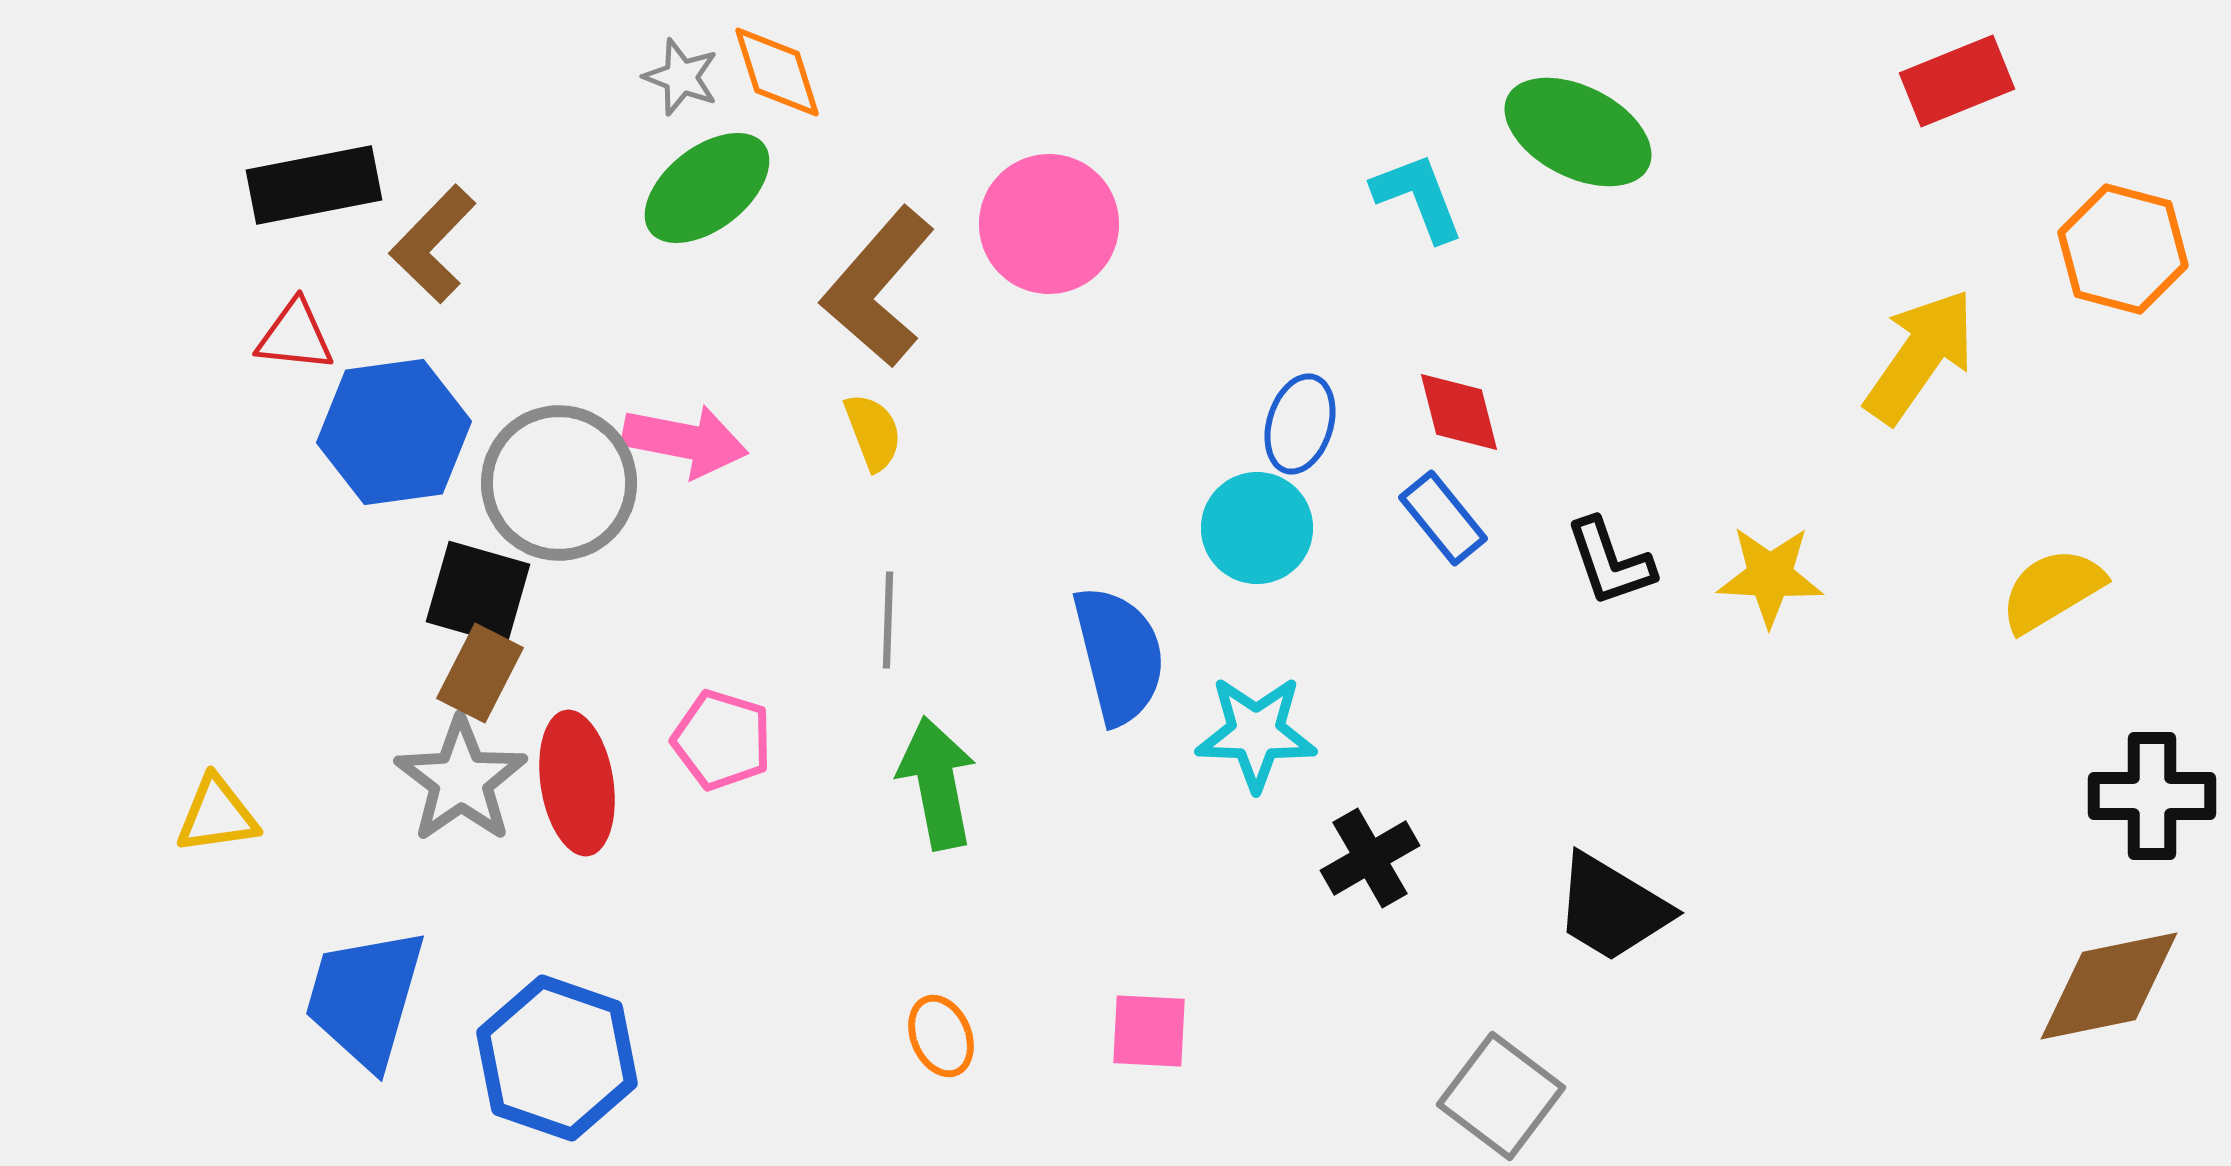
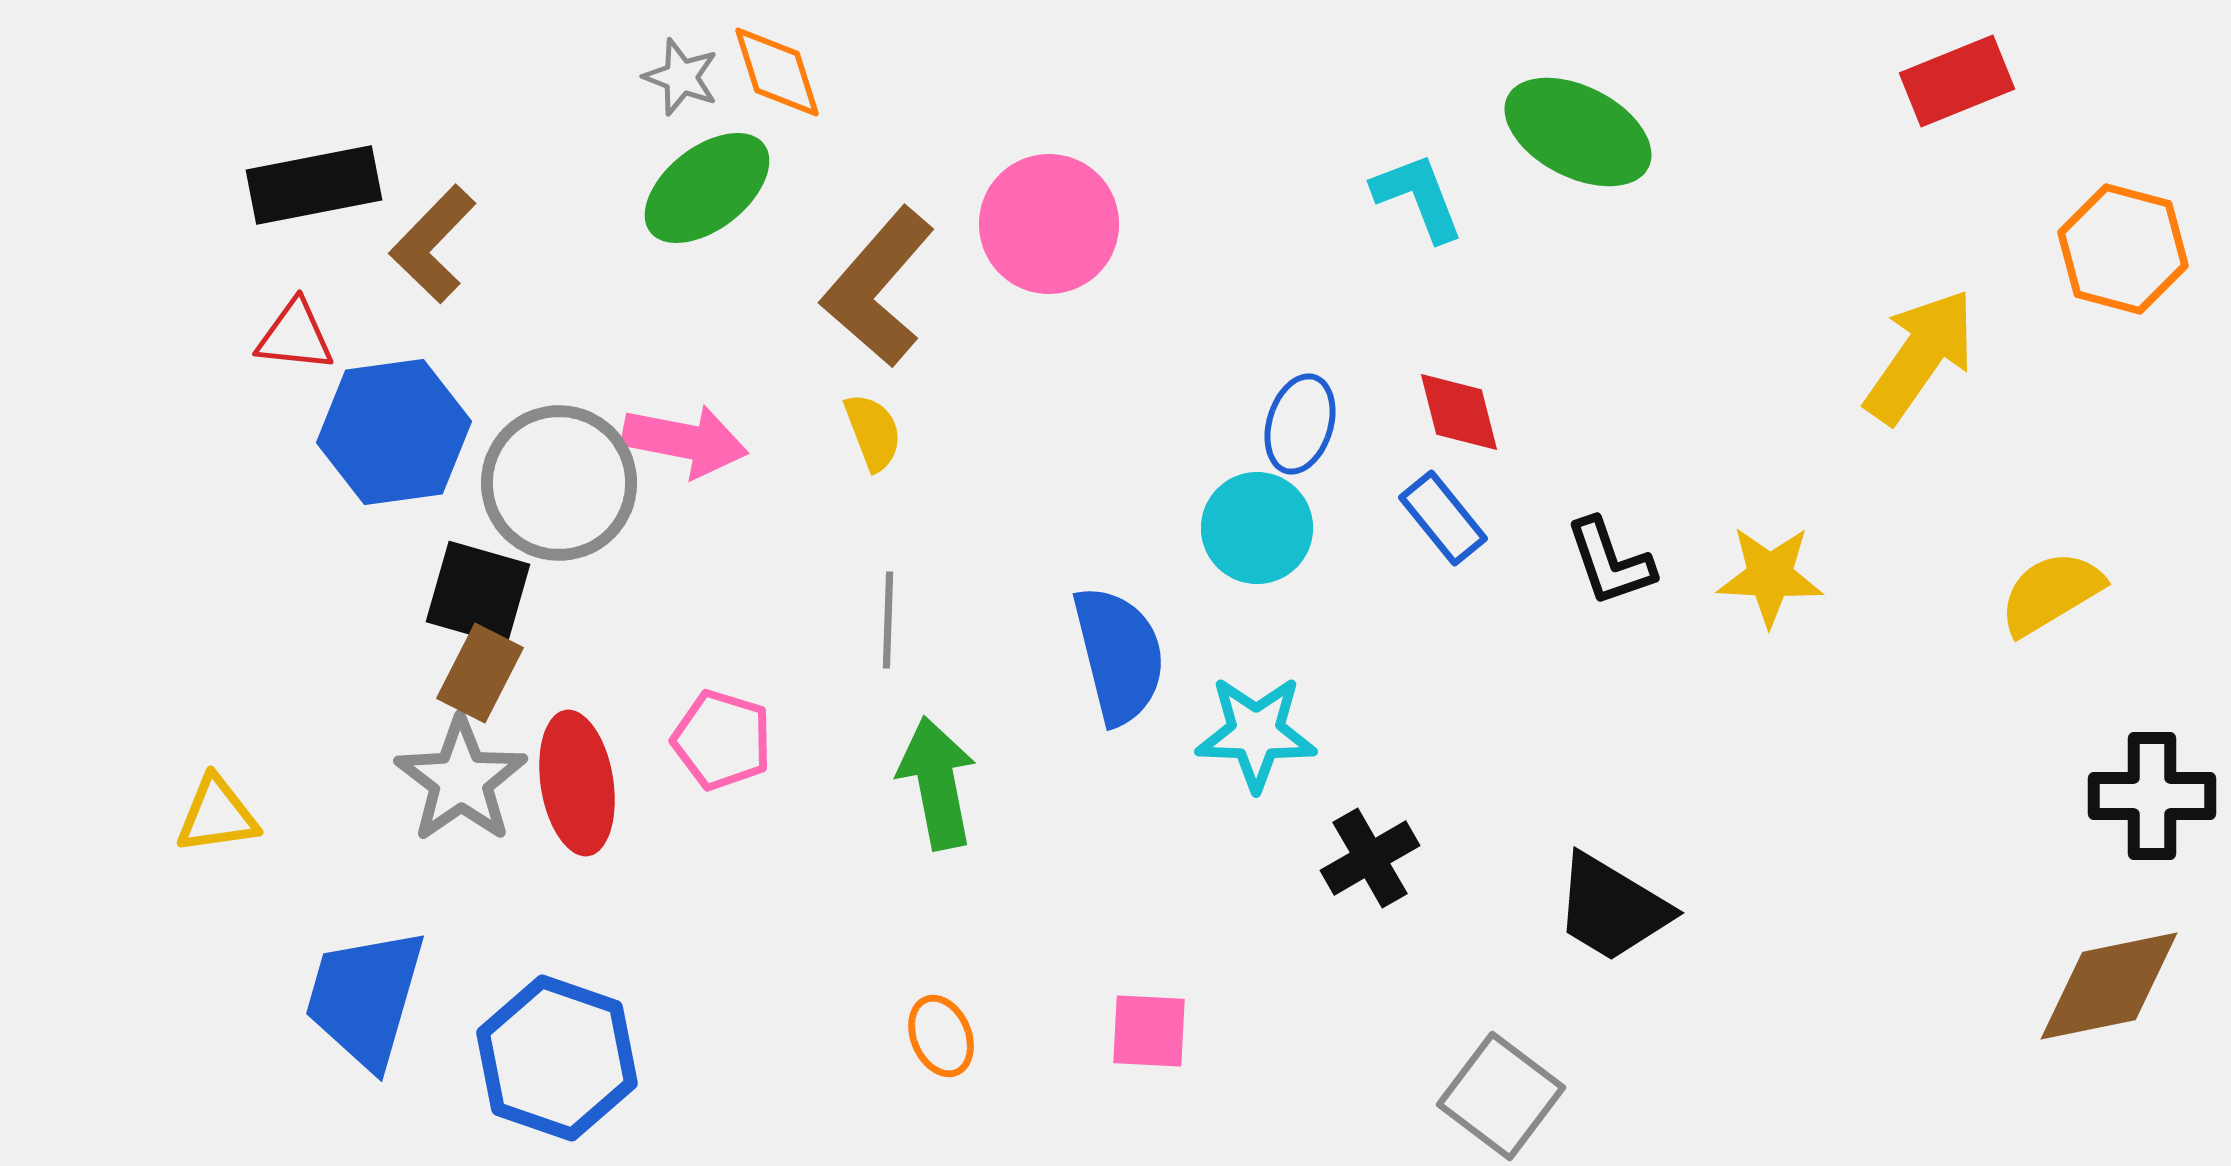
yellow semicircle at (2052, 590): moved 1 px left, 3 px down
